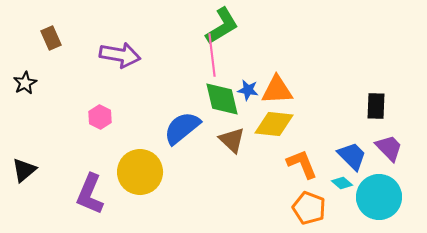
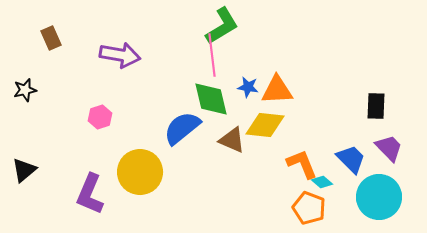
black star: moved 7 px down; rotated 15 degrees clockwise
blue star: moved 3 px up
green diamond: moved 11 px left
pink hexagon: rotated 15 degrees clockwise
yellow diamond: moved 9 px left, 1 px down
brown triangle: rotated 20 degrees counterclockwise
blue trapezoid: moved 1 px left, 3 px down
cyan diamond: moved 20 px left, 1 px up
